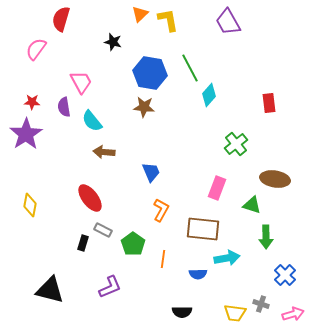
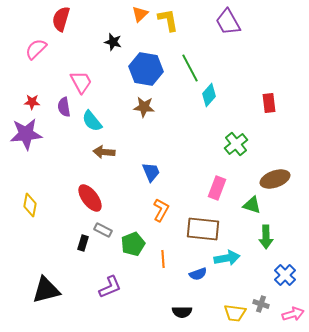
pink semicircle: rotated 10 degrees clockwise
blue hexagon: moved 4 px left, 4 px up
purple star: rotated 28 degrees clockwise
brown ellipse: rotated 28 degrees counterclockwise
green pentagon: rotated 15 degrees clockwise
orange line: rotated 12 degrees counterclockwise
blue semicircle: rotated 18 degrees counterclockwise
black triangle: moved 4 px left; rotated 28 degrees counterclockwise
